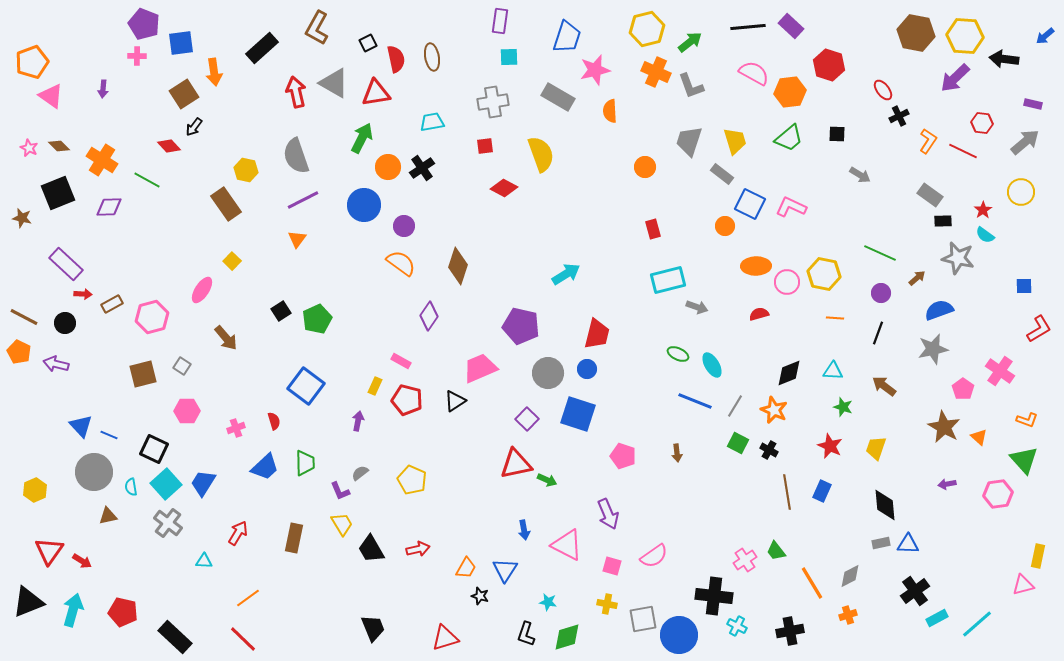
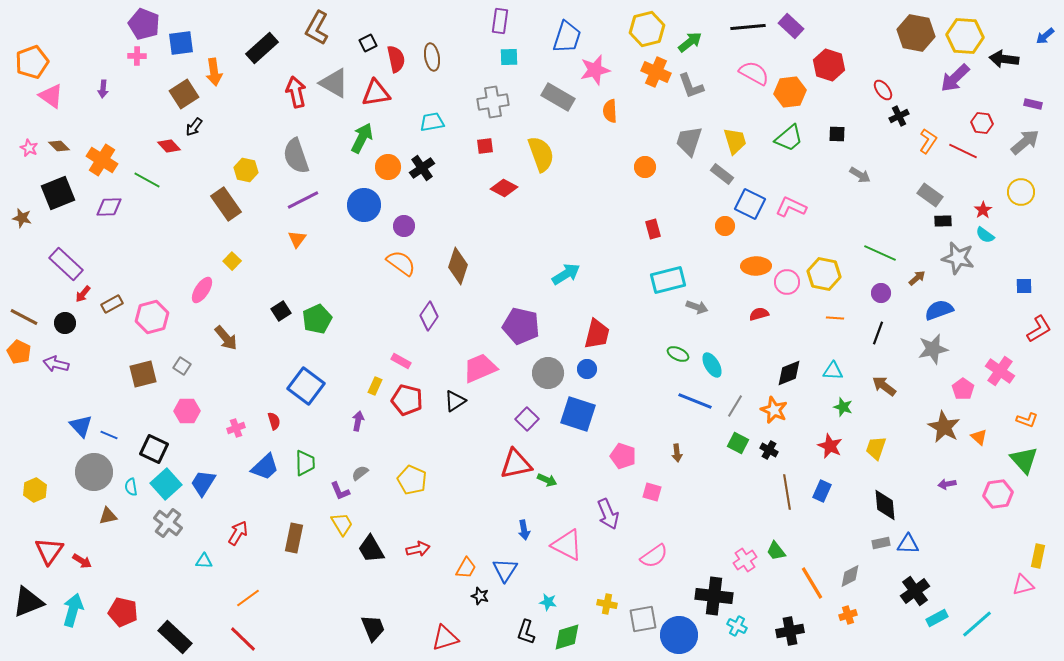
red arrow at (83, 294): rotated 126 degrees clockwise
pink square at (612, 566): moved 40 px right, 74 px up
black L-shape at (526, 634): moved 2 px up
